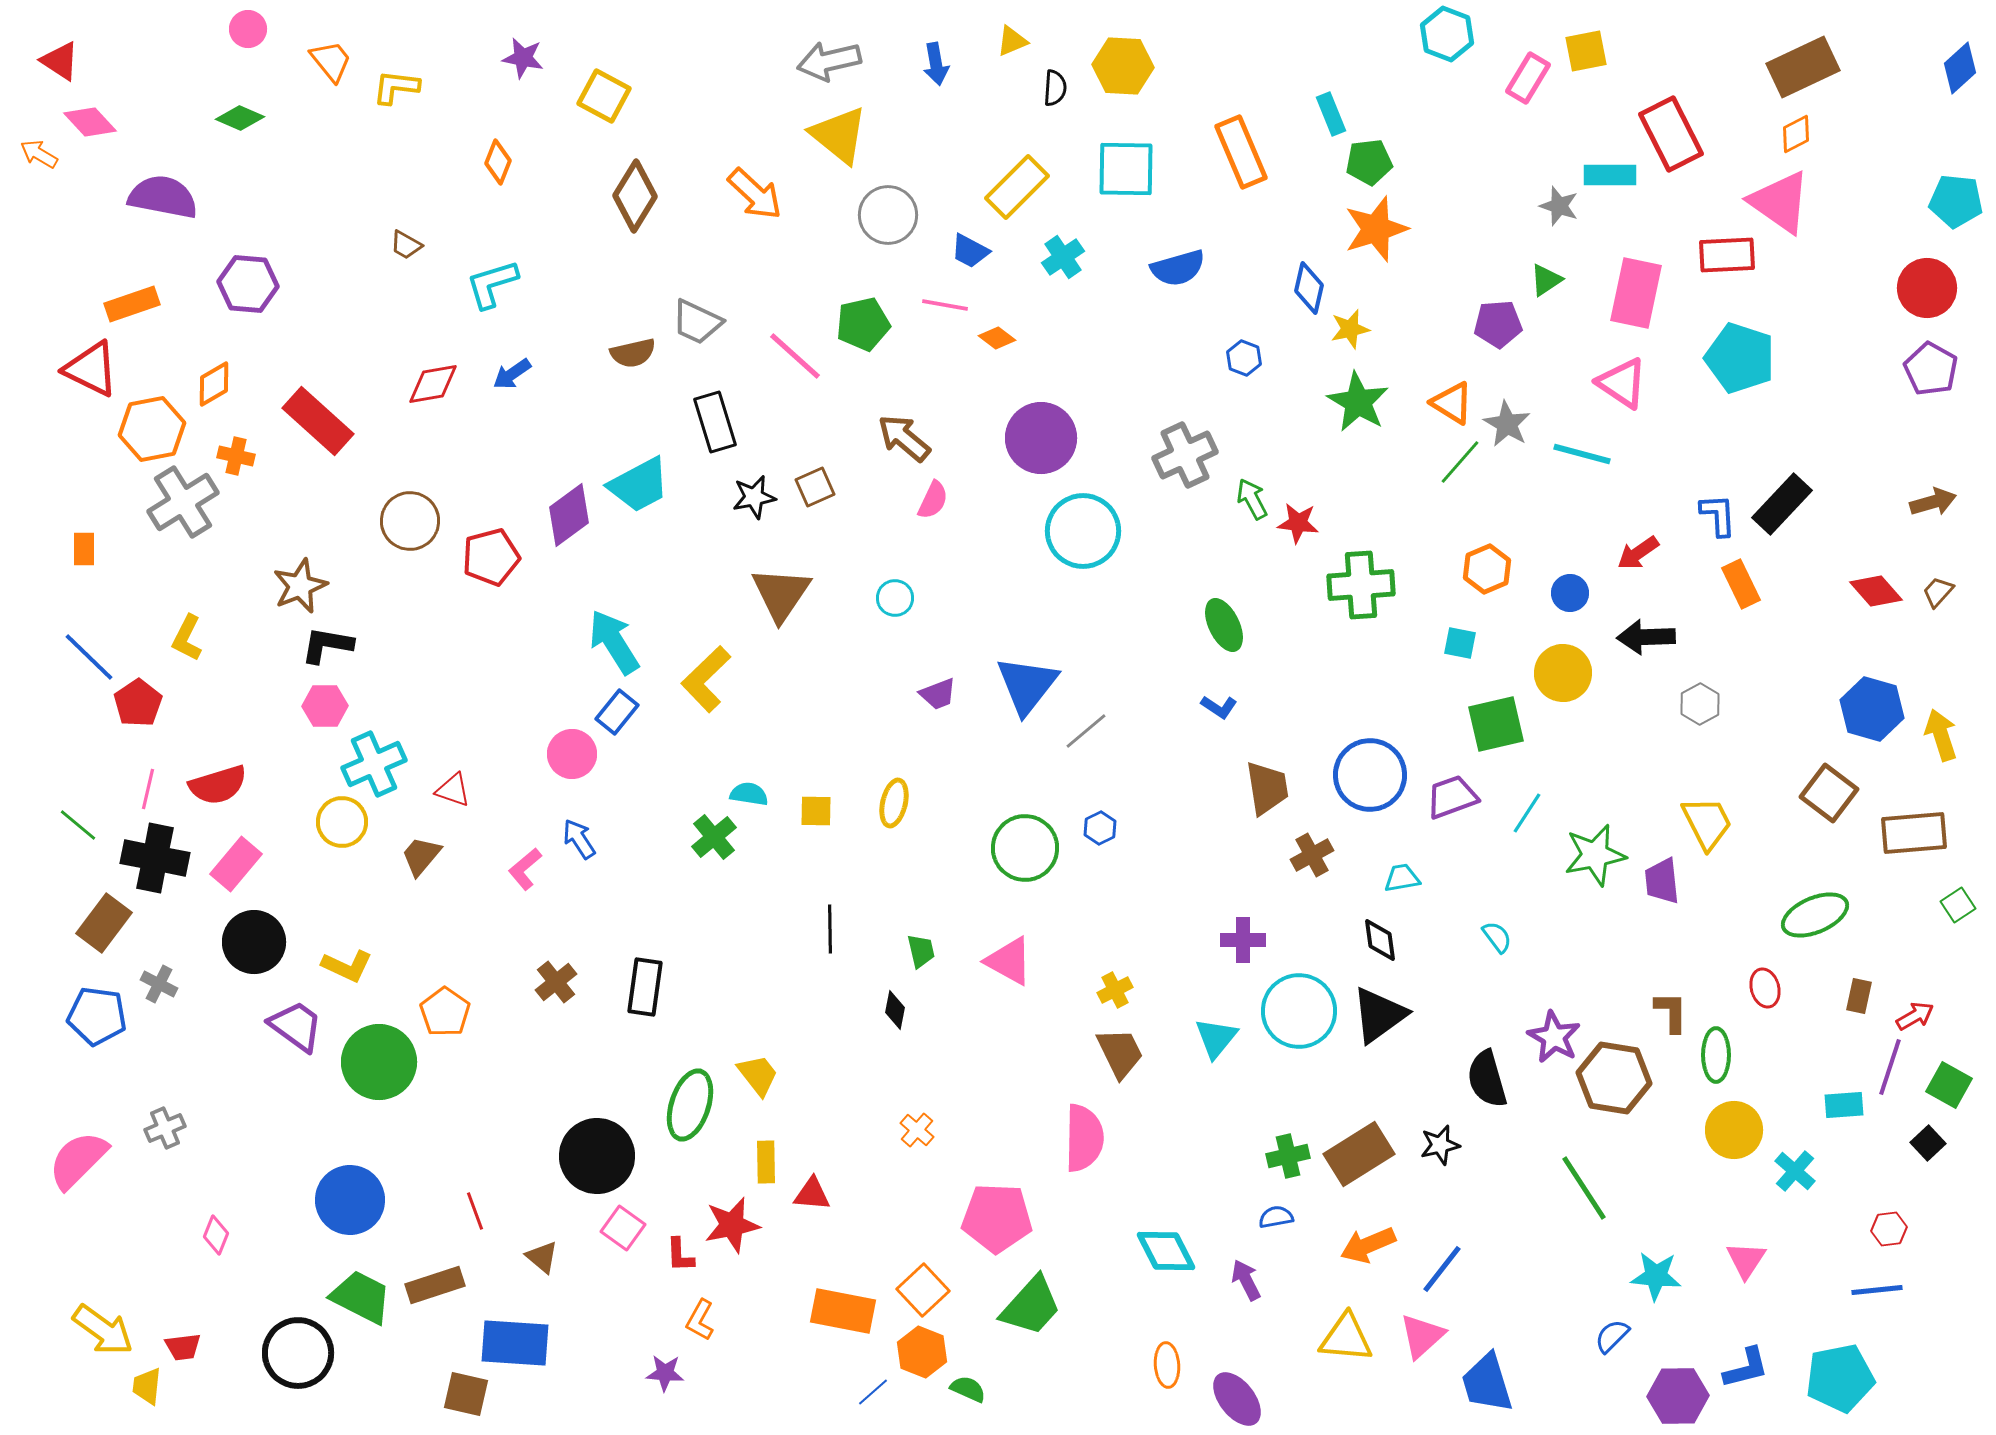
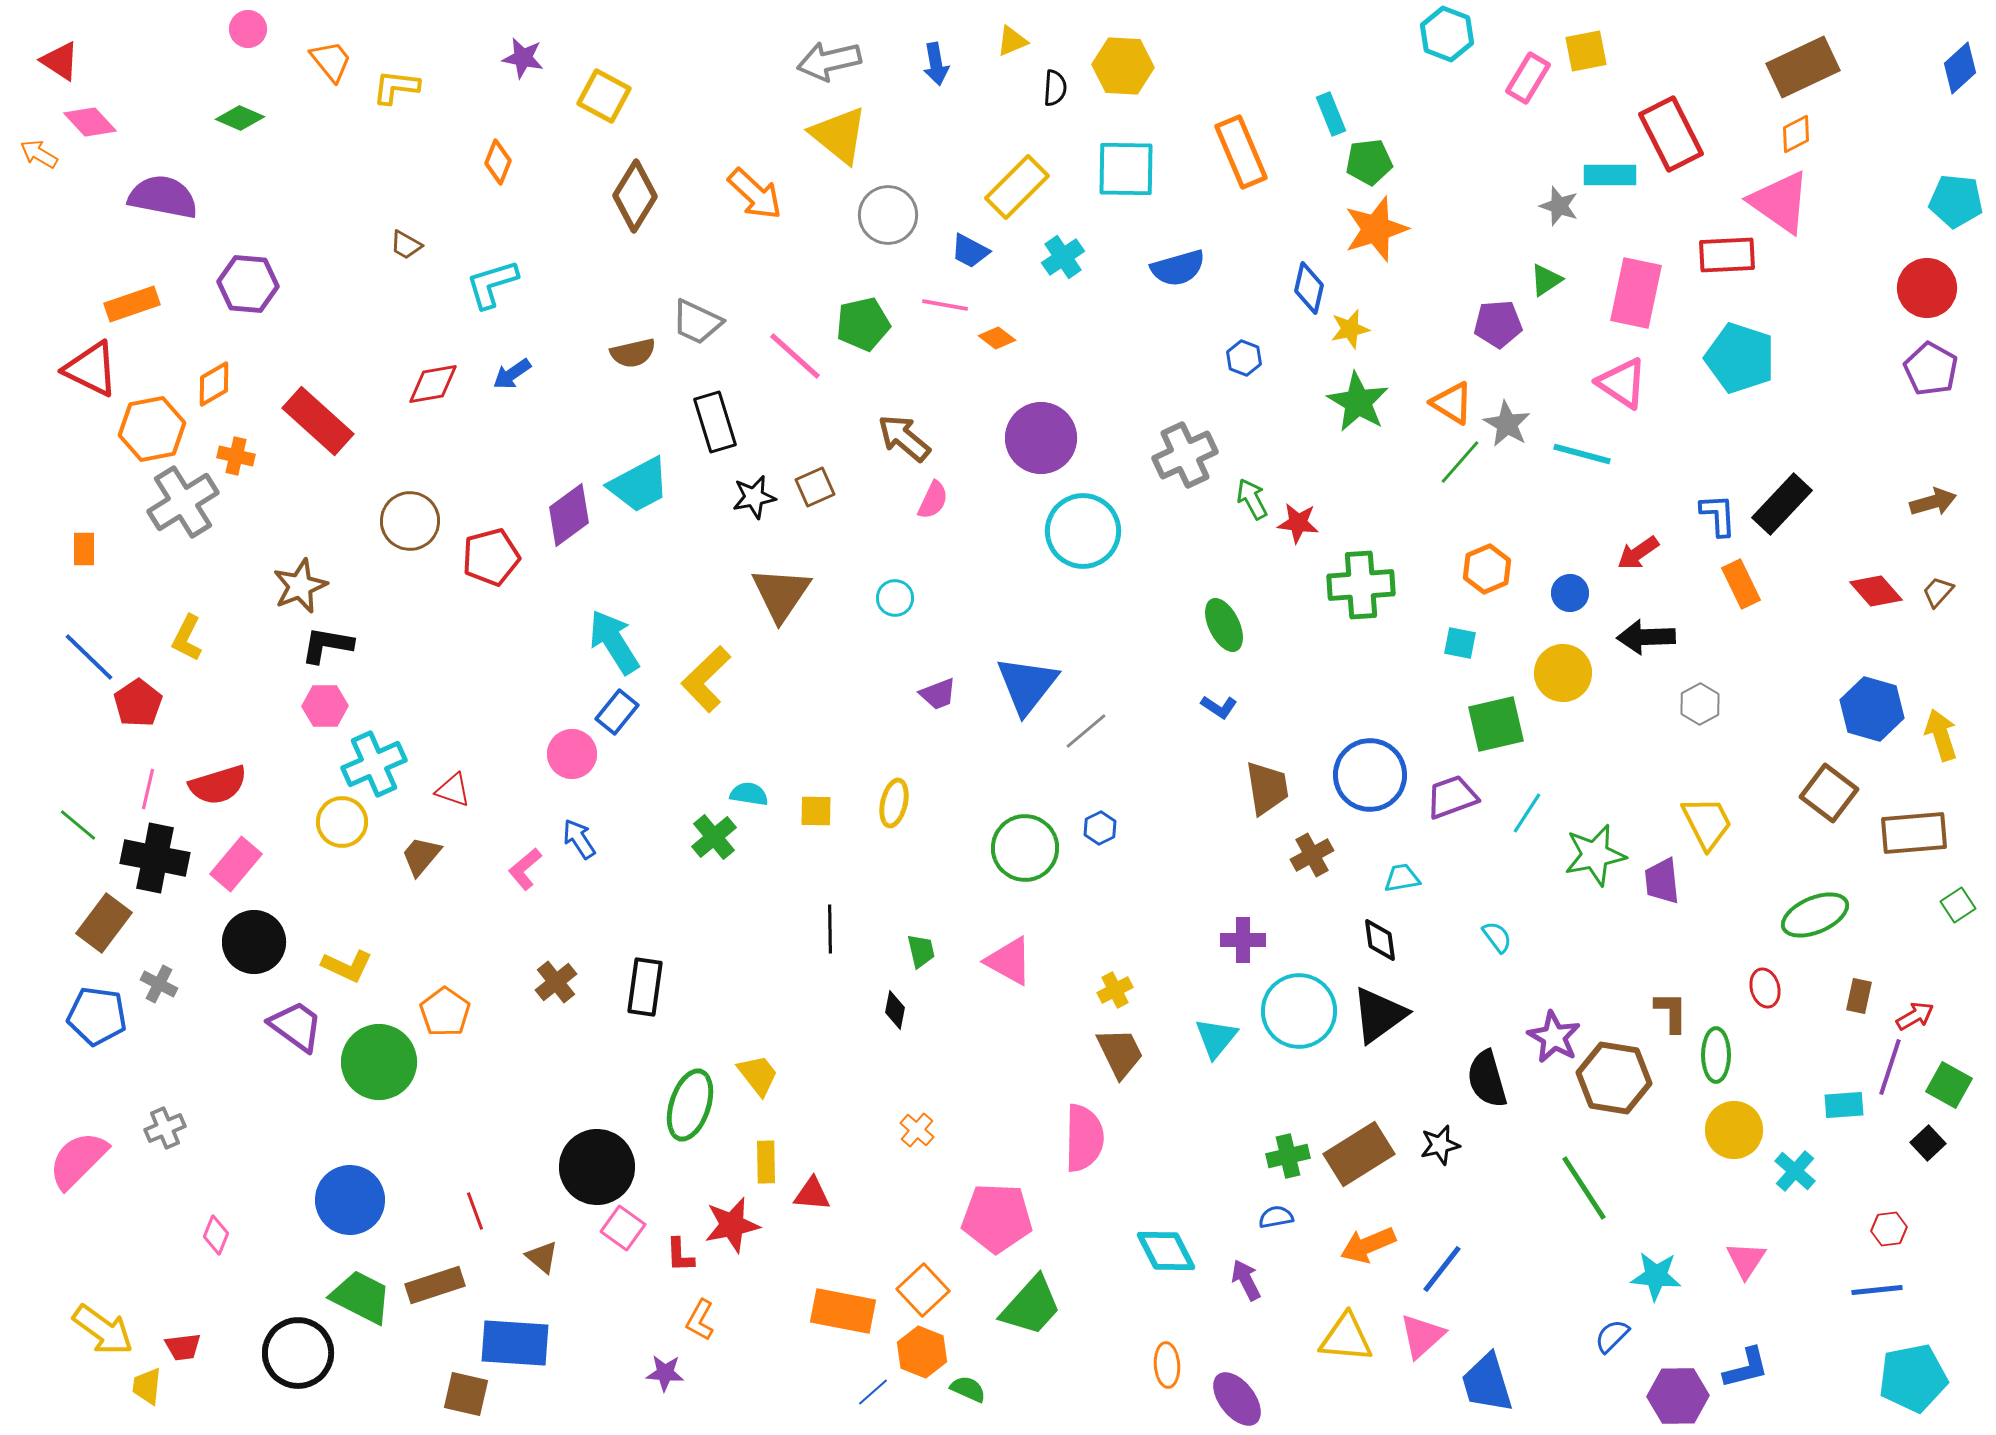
black circle at (597, 1156): moved 11 px down
cyan pentagon at (1840, 1378): moved 73 px right
